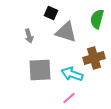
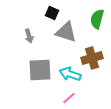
black square: moved 1 px right
brown cross: moved 2 px left
cyan arrow: moved 2 px left
